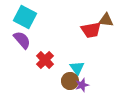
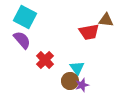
red trapezoid: moved 2 px left, 2 px down
